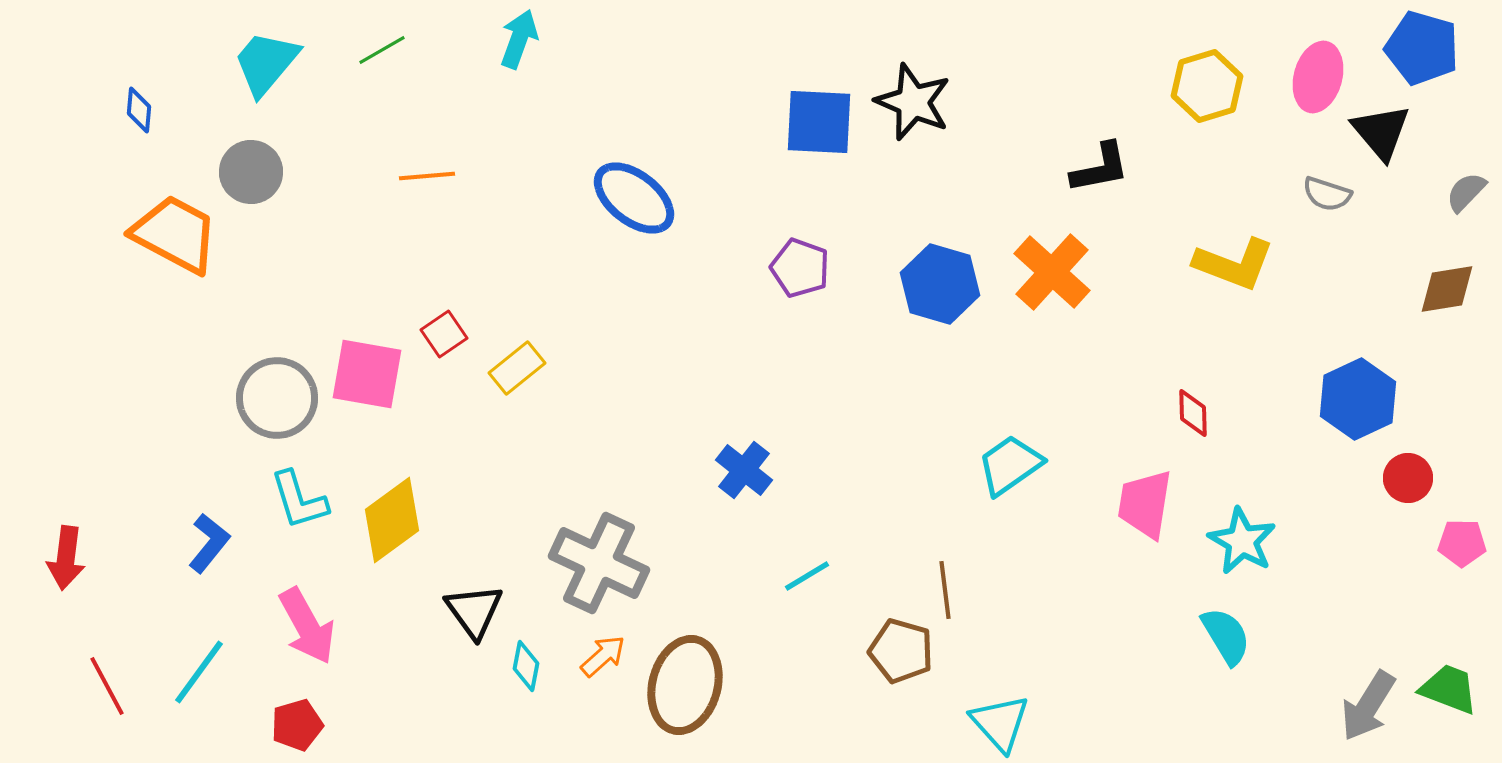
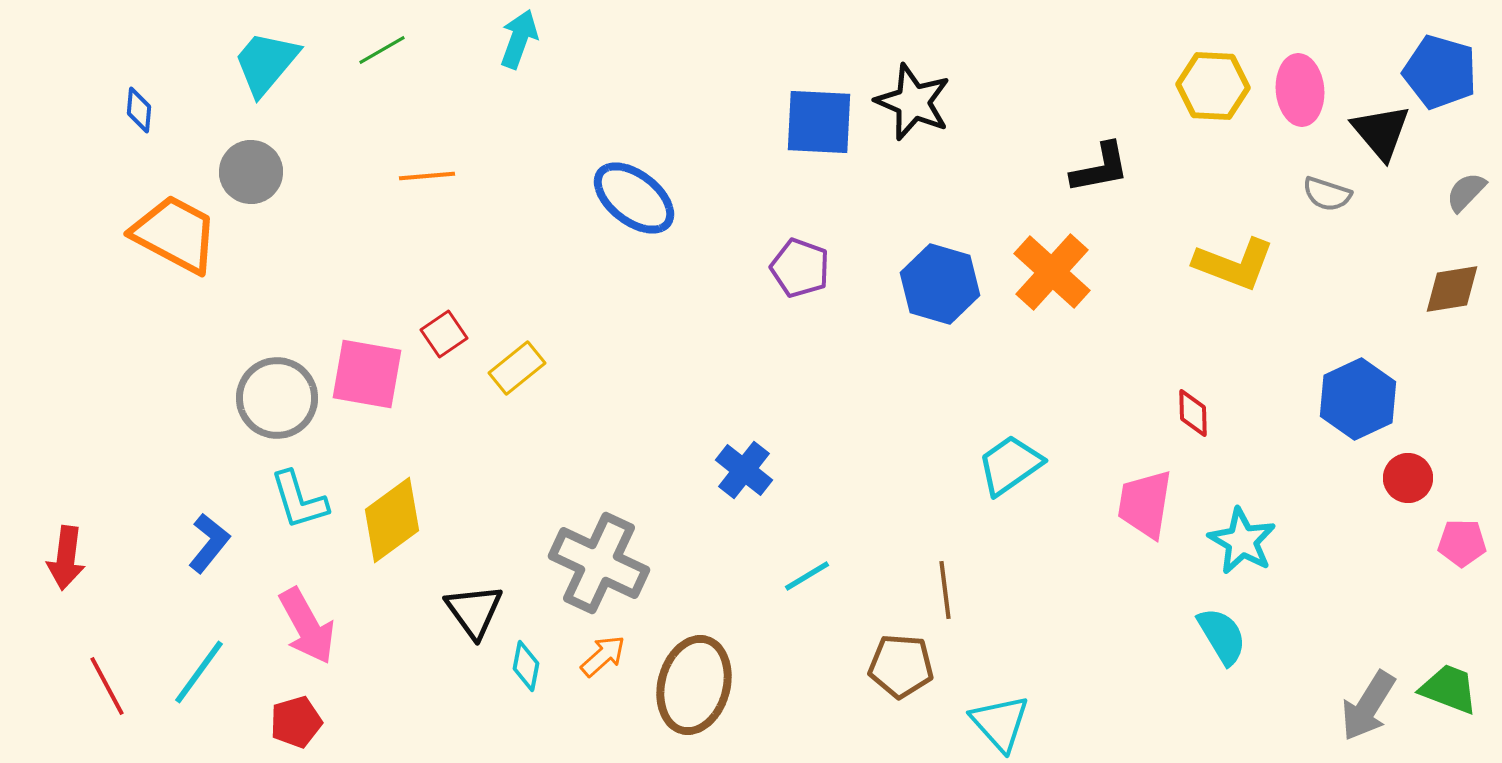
blue pentagon at (1422, 48): moved 18 px right, 24 px down
pink ellipse at (1318, 77): moved 18 px left, 13 px down; rotated 20 degrees counterclockwise
yellow hexagon at (1207, 86): moved 6 px right; rotated 20 degrees clockwise
brown diamond at (1447, 289): moved 5 px right
cyan semicircle at (1226, 636): moved 4 px left
brown pentagon at (901, 651): moved 15 px down; rotated 12 degrees counterclockwise
brown ellipse at (685, 685): moved 9 px right
red pentagon at (297, 725): moved 1 px left, 3 px up
